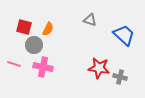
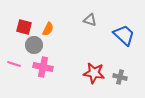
red star: moved 5 px left, 5 px down
